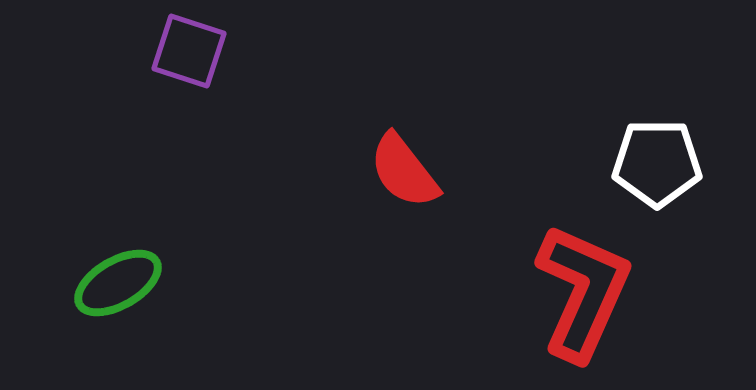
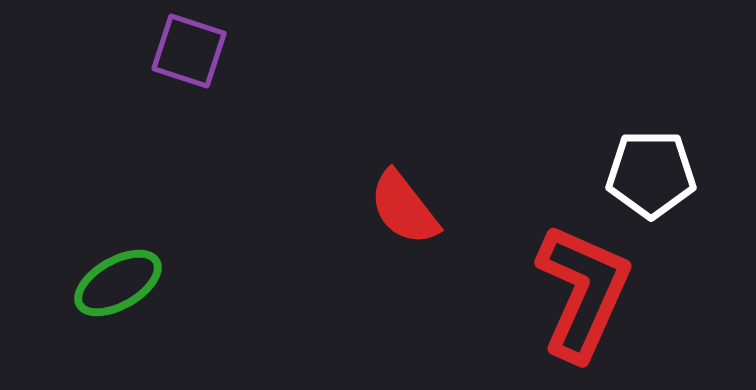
white pentagon: moved 6 px left, 11 px down
red semicircle: moved 37 px down
